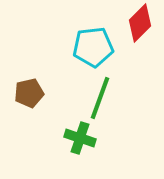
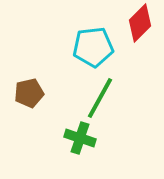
green line: rotated 9 degrees clockwise
